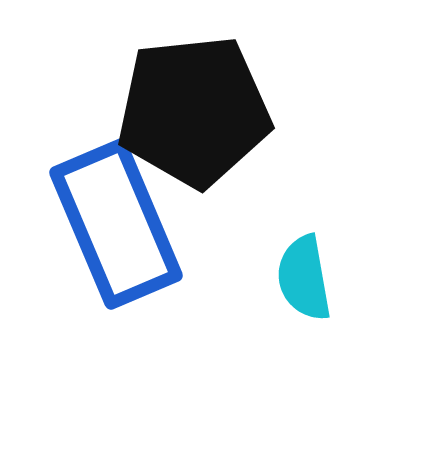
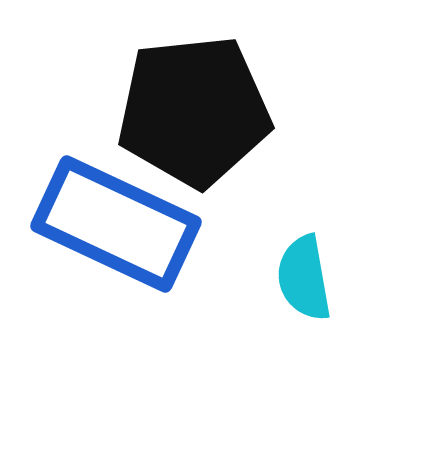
blue rectangle: rotated 42 degrees counterclockwise
